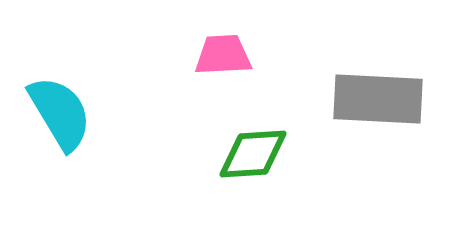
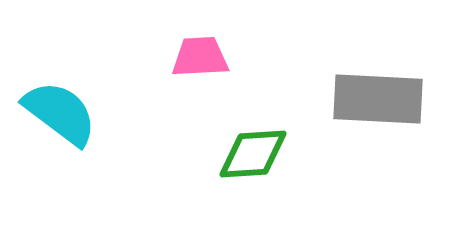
pink trapezoid: moved 23 px left, 2 px down
cyan semicircle: rotated 22 degrees counterclockwise
